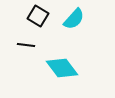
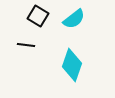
cyan semicircle: rotated 10 degrees clockwise
cyan diamond: moved 10 px right, 3 px up; rotated 56 degrees clockwise
